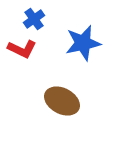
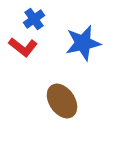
red L-shape: moved 1 px right, 2 px up; rotated 12 degrees clockwise
brown ellipse: rotated 28 degrees clockwise
